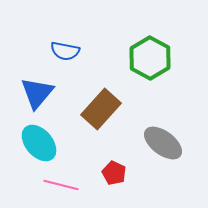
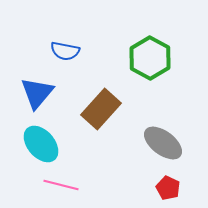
cyan ellipse: moved 2 px right, 1 px down
red pentagon: moved 54 px right, 15 px down
